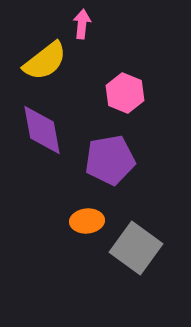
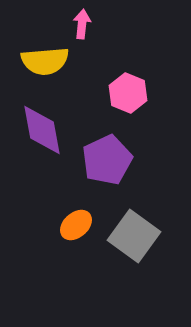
yellow semicircle: rotated 33 degrees clockwise
pink hexagon: moved 3 px right
purple pentagon: moved 3 px left; rotated 15 degrees counterclockwise
orange ellipse: moved 11 px left, 4 px down; rotated 36 degrees counterclockwise
gray square: moved 2 px left, 12 px up
